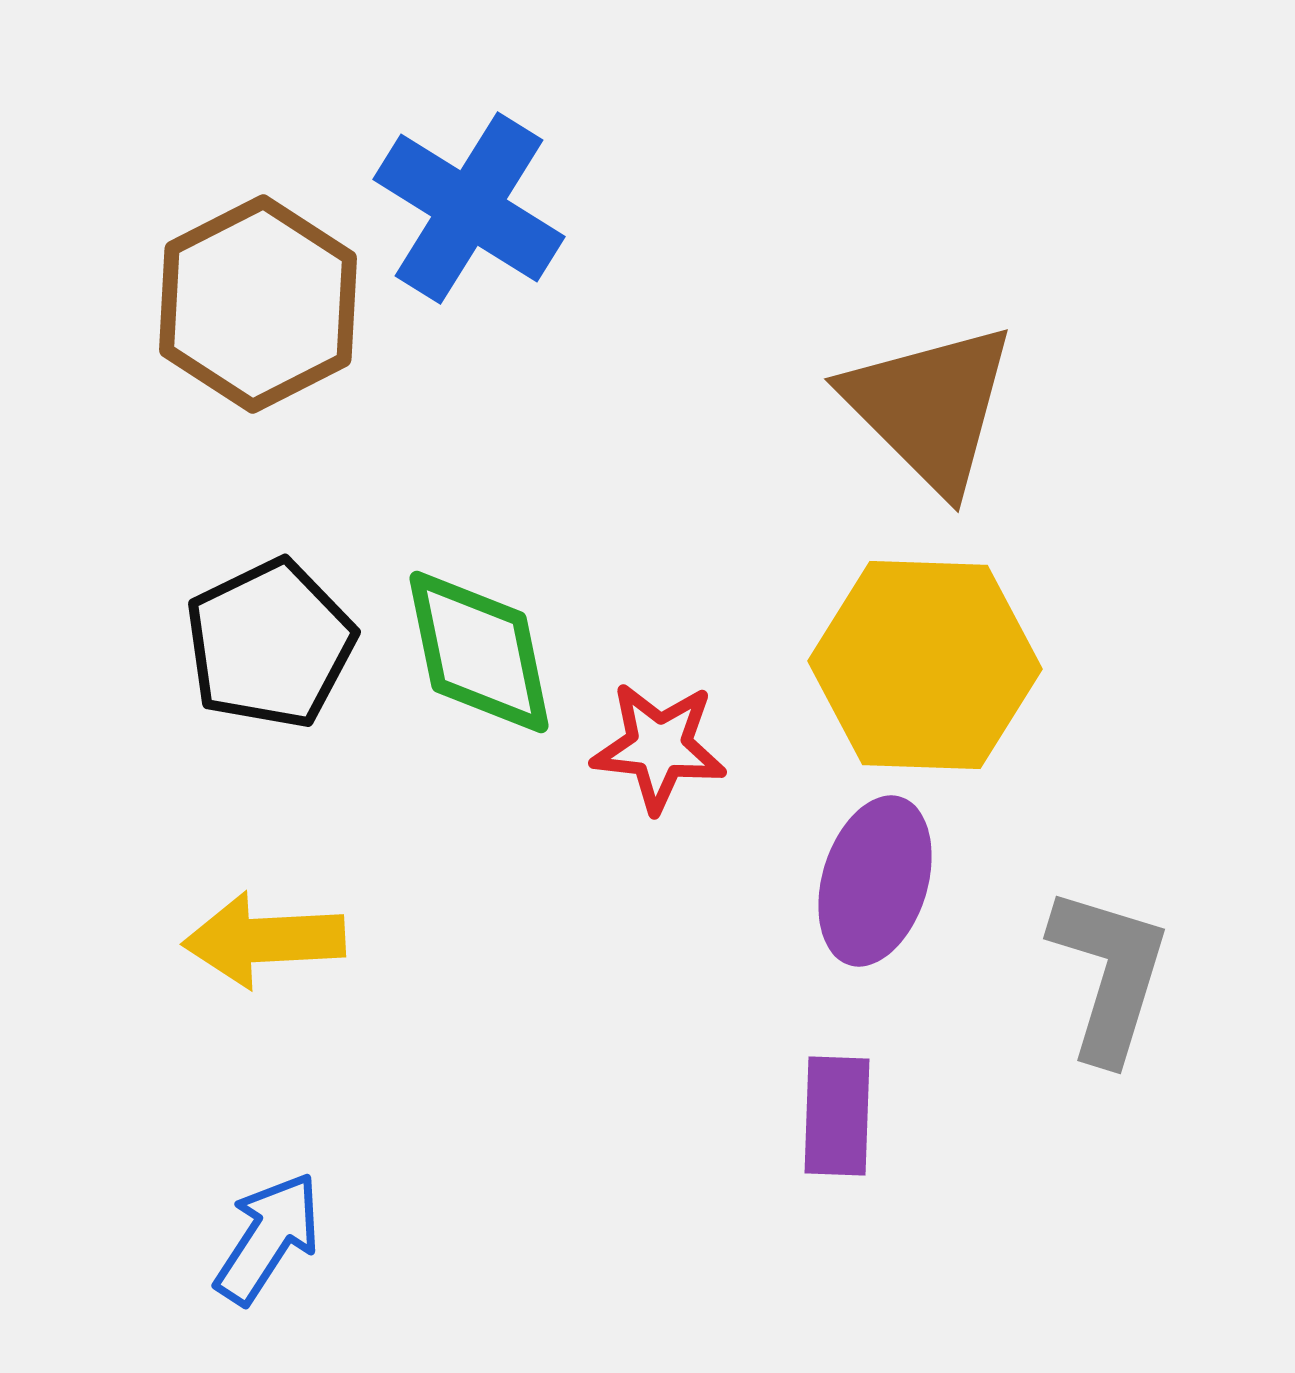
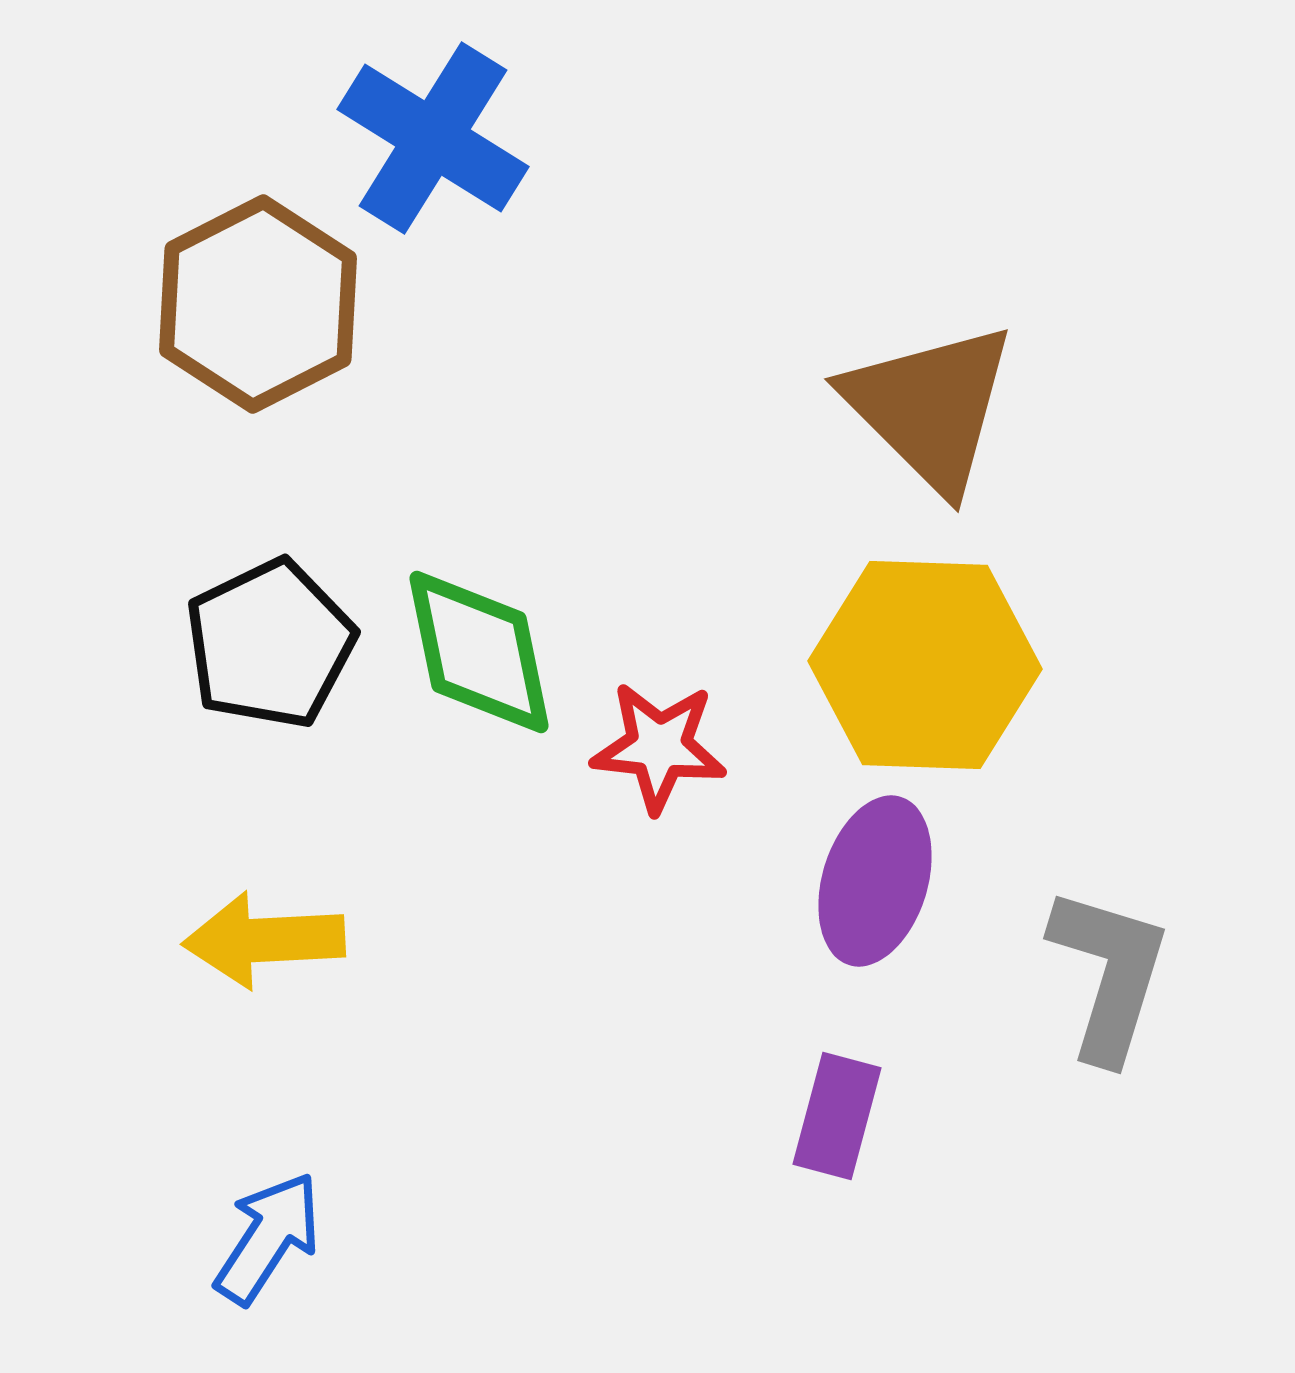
blue cross: moved 36 px left, 70 px up
purple rectangle: rotated 13 degrees clockwise
